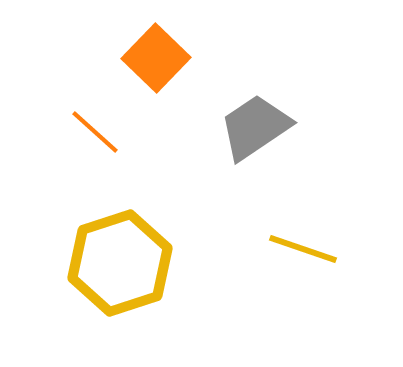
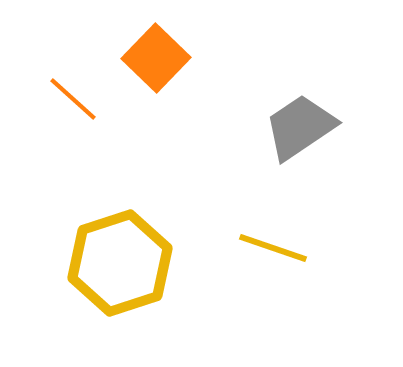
gray trapezoid: moved 45 px right
orange line: moved 22 px left, 33 px up
yellow line: moved 30 px left, 1 px up
